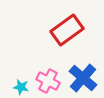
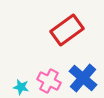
pink cross: moved 1 px right
